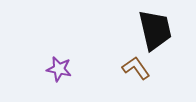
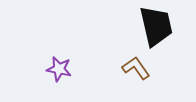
black trapezoid: moved 1 px right, 4 px up
